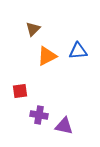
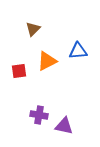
orange triangle: moved 5 px down
red square: moved 1 px left, 20 px up
